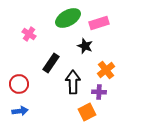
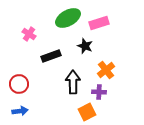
black rectangle: moved 7 px up; rotated 36 degrees clockwise
